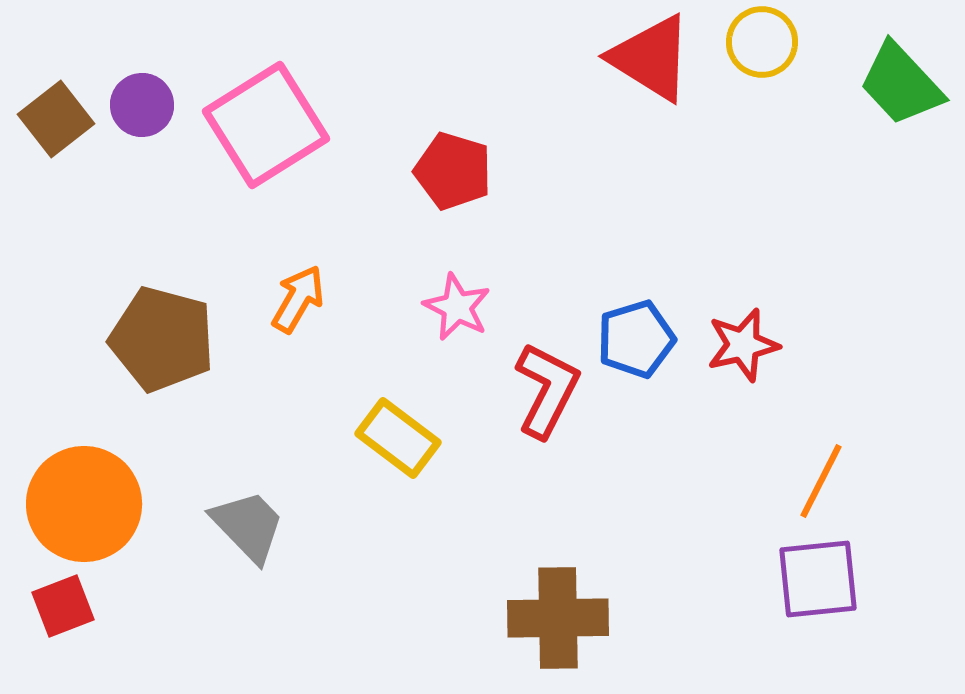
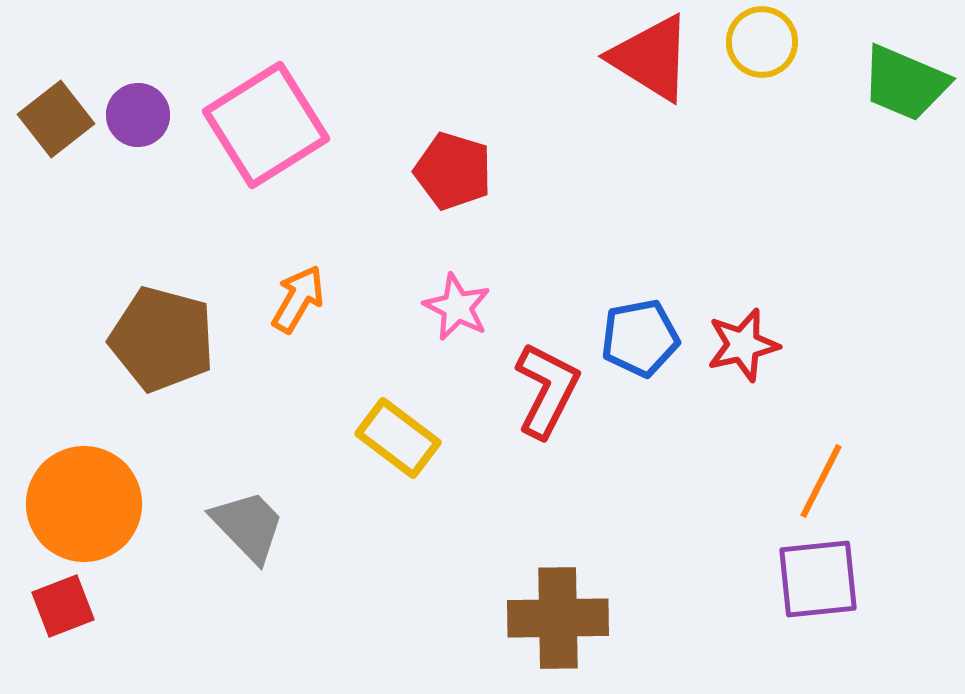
green trapezoid: moved 4 px right, 1 px up; rotated 24 degrees counterclockwise
purple circle: moved 4 px left, 10 px down
blue pentagon: moved 4 px right, 1 px up; rotated 6 degrees clockwise
